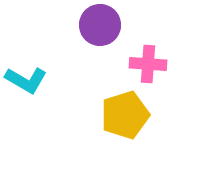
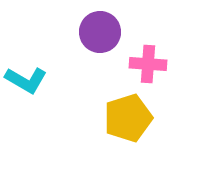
purple circle: moved 7 px down
yellow pentagon: moved 3 px right, 3 px down
